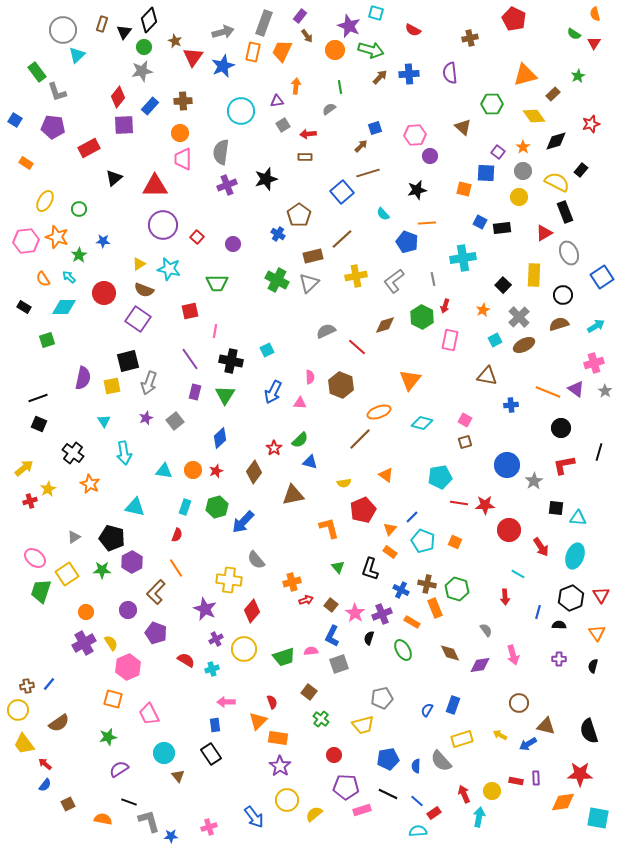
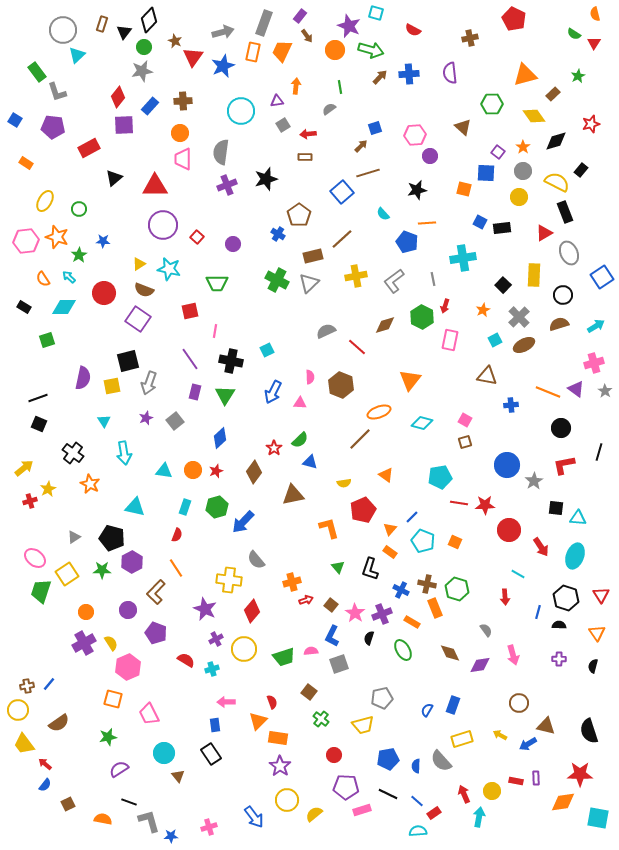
black hexagon at (571, 598): moved 5 px left; rotated 20 degrees counterclockwise
